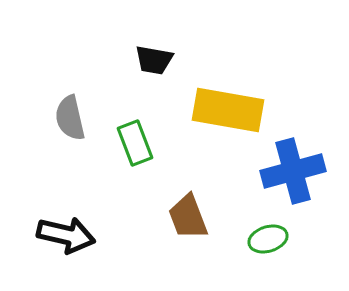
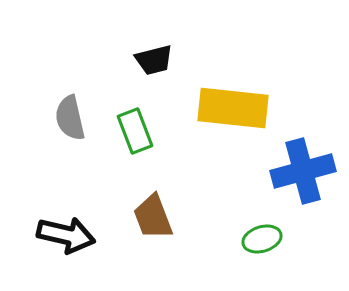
black trapezoid: rotated 24 degrees counterclockwise
yellow rectangle: moved 5 px right, 2 px up; rotated 4 degrees counterclockwise
green rectangle: moved 12 px up
blue cross: moved 10 px right
brown trapezoid: moved 35 px left
green ellipse: moved 6 px left
